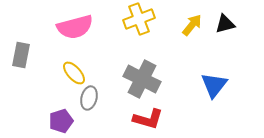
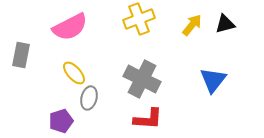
pink semicircle: moved 5 px left; rotated 12 degrees counterclockwise
blue triangle: moved 1 px left, 5 px up
red L-shape: rotated 12 degrees counterclockwise
